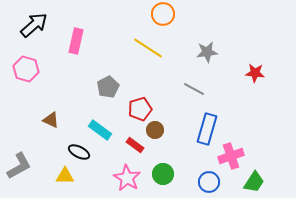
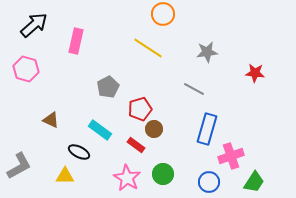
brown circle: moved 1 px left, 1 px up
red rectangle: moved 1 px right
